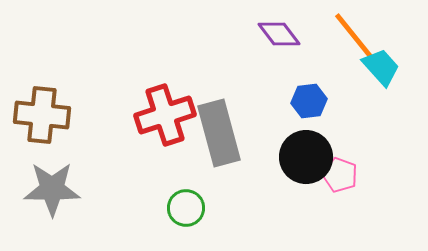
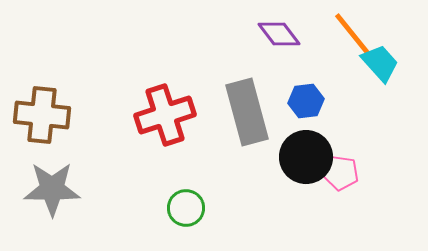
cyan trapezoid: moved 1 px left, 4 px up
blue hexagon: moved 3 px left
gray rectangle: moved 28 px right, 21 px up
pink pentagon: moved 1 px right, 2 px up; rotated 12 degrees counterclockwise
